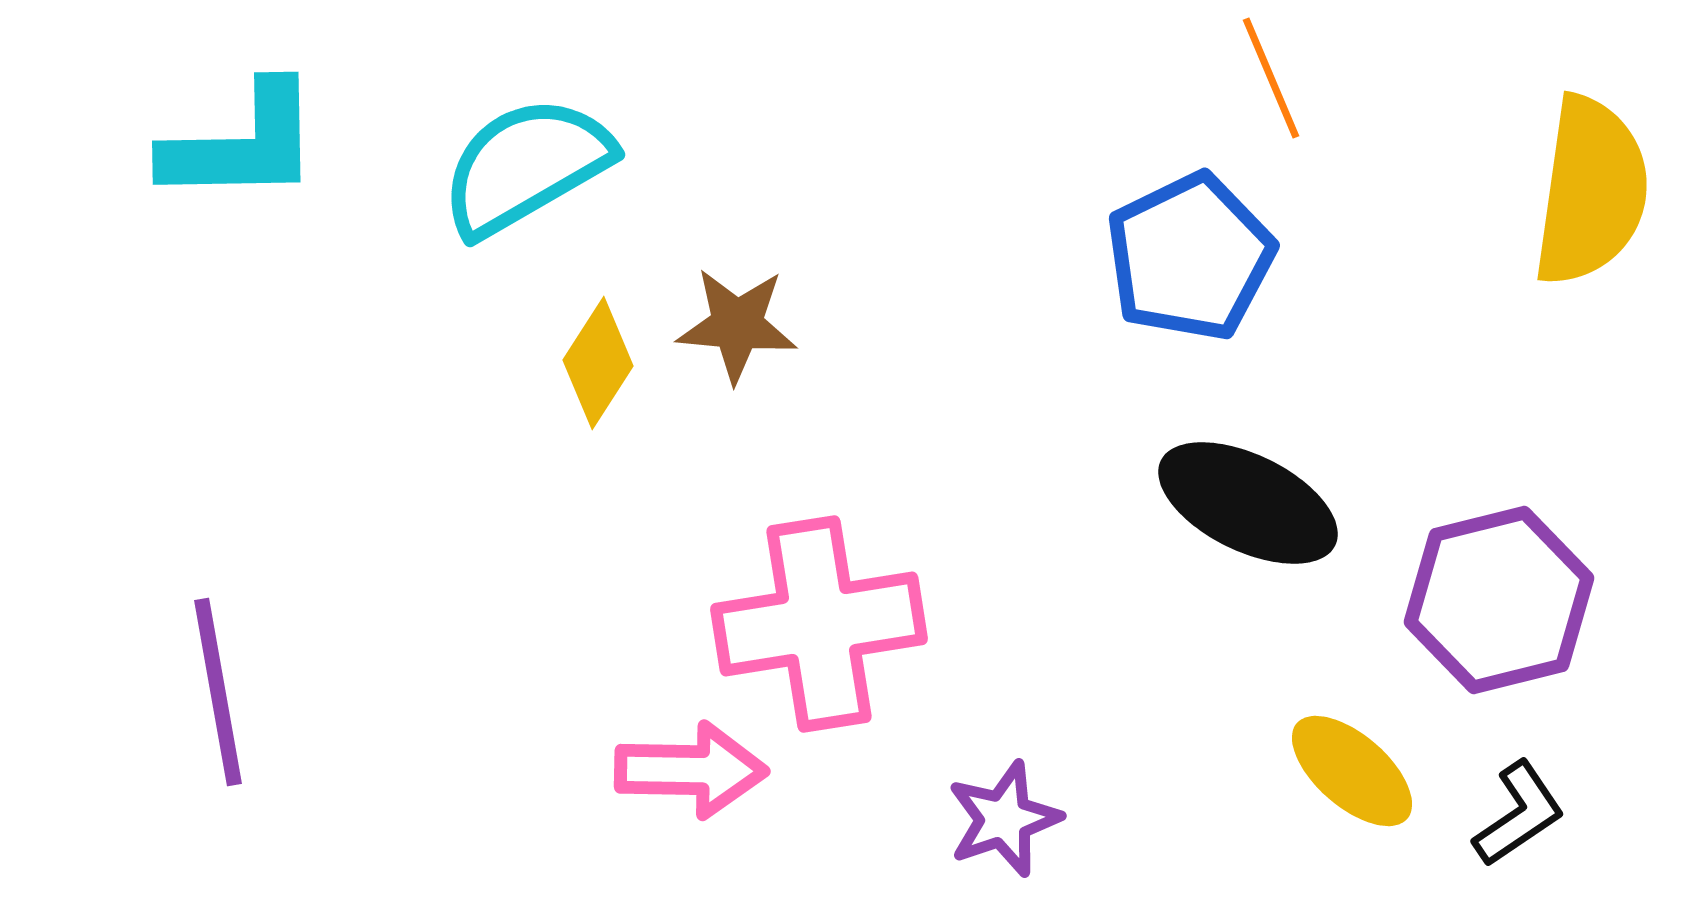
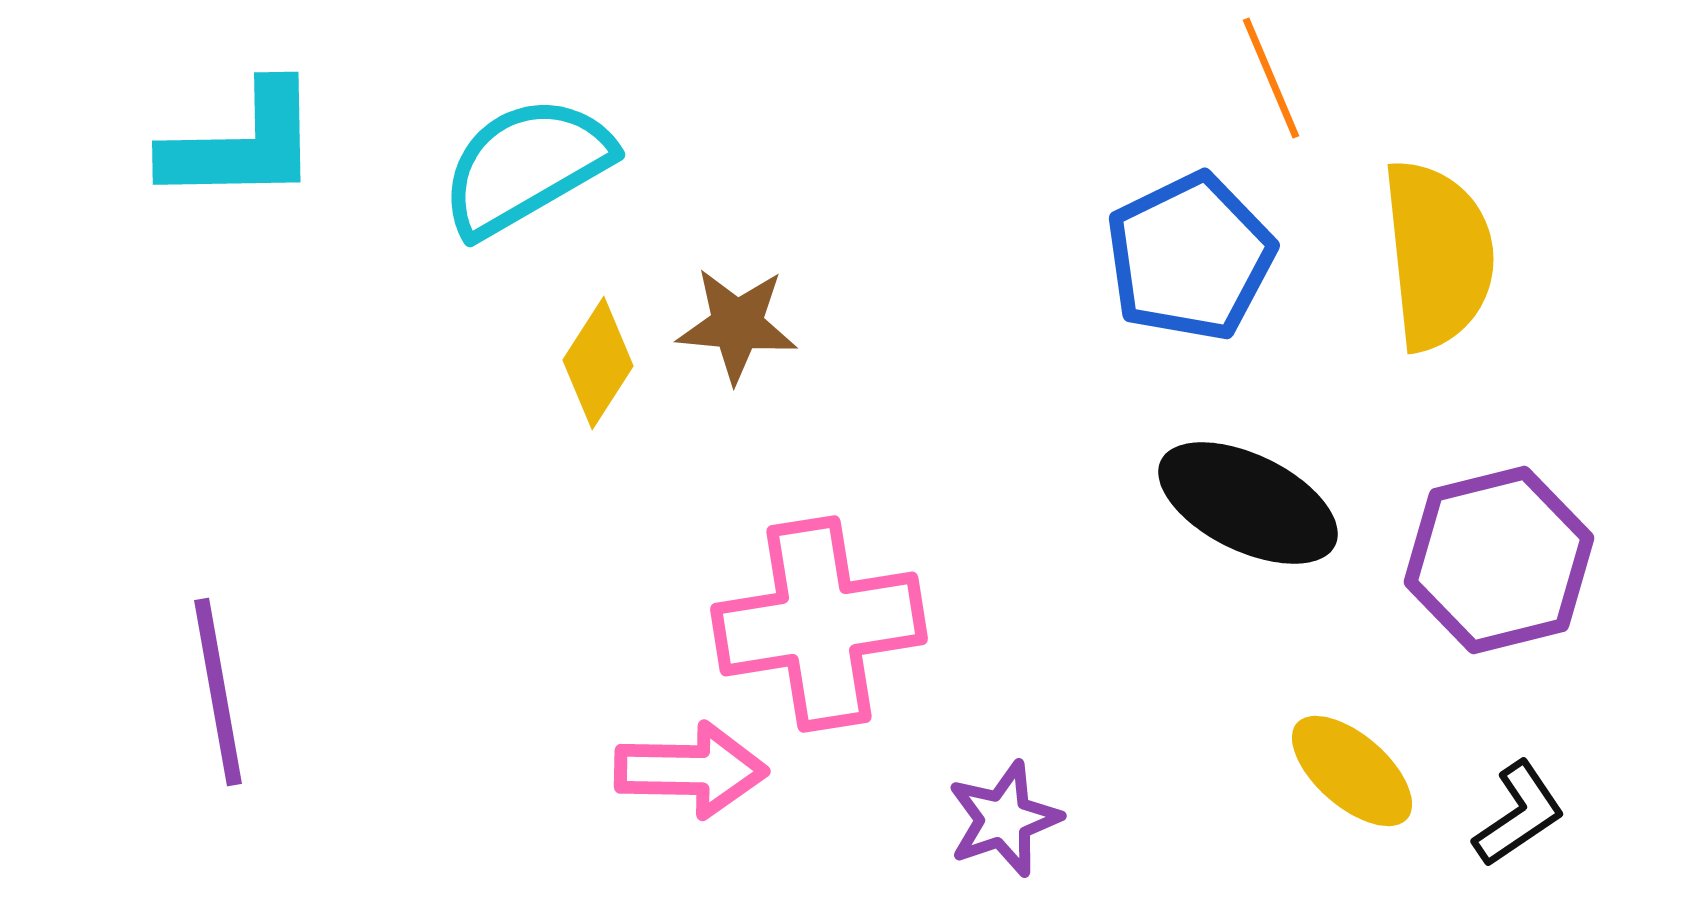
yellow semicircle: moved 153 px left, 64 px down; rotated 14 degrees counterclockwise
purple hexagon: moved 40 px up
